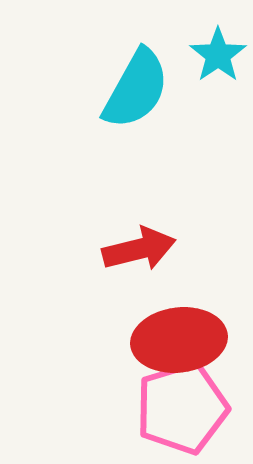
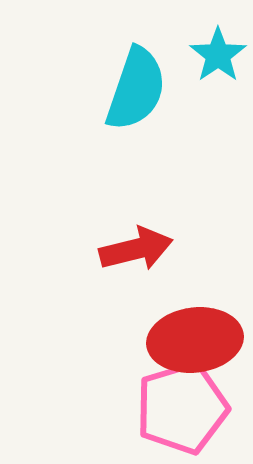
cyan semicircle: rotated 10 degrees counterclockwise
red arrow: moved 3 px left
red ellipse: moved 16 px right
